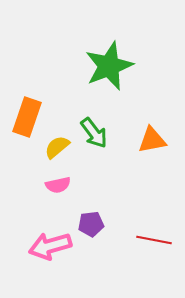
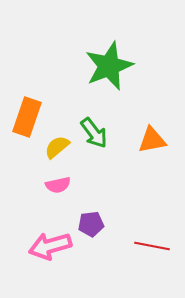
red line: moved 2 px left, 6 px down
